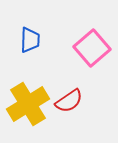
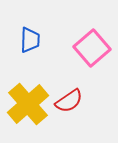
yellow cross: rotated 9 degrees counterclockwise
